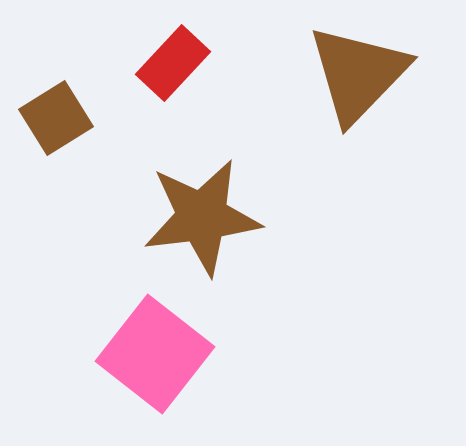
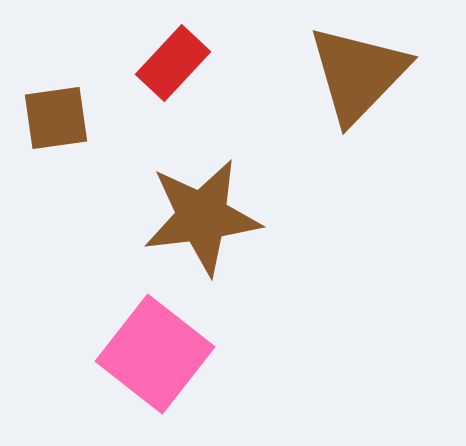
brown square: rotated 24 degrees clockwise
